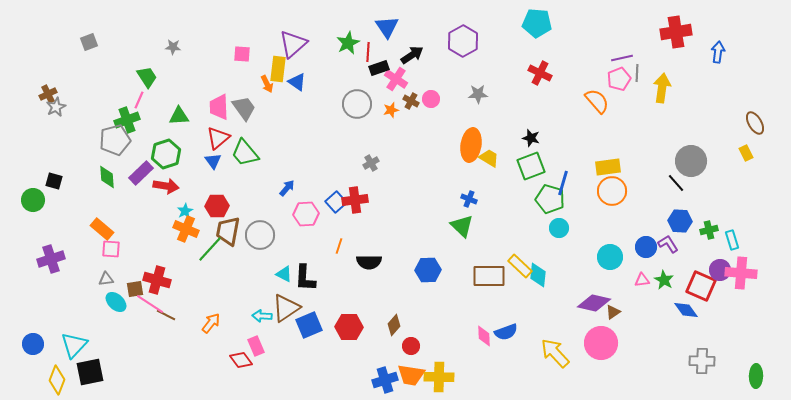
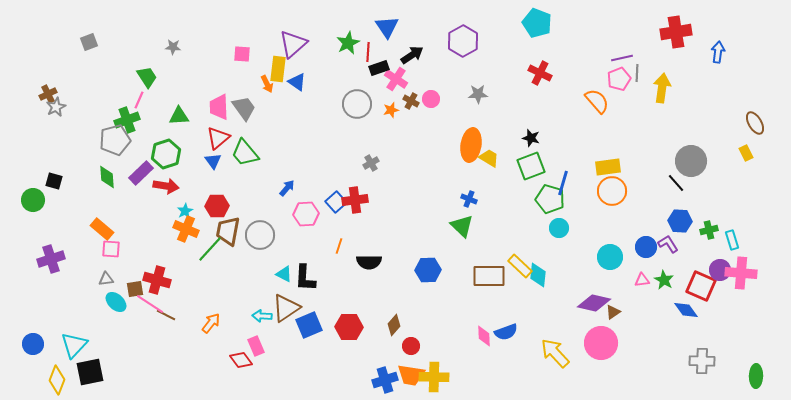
cyan pentagon at (537, 23): rotated 16 degrees clockwise
yellow cross at (439, 377): moved 5 px left
